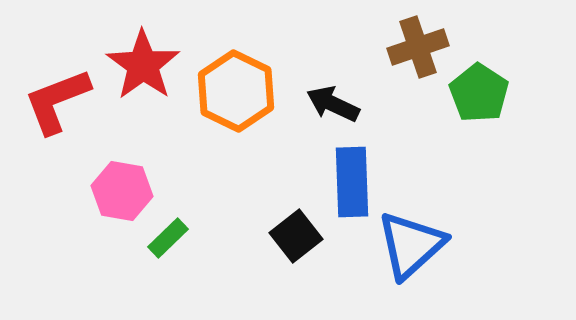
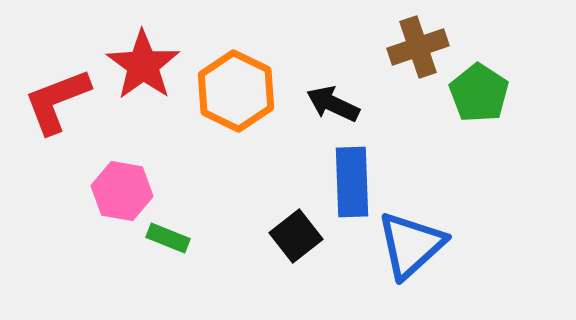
green rectangle: rotated 66 degrees clockwise
